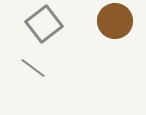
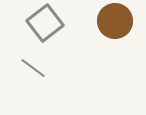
gray square: moved 1 px right, 1 px up
